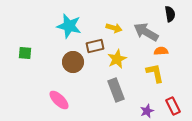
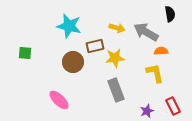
yellow arrow: moved 3 px right
yellow star: moved 2 px left, 1 px up; rotated 18 degrees clockwise
